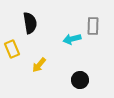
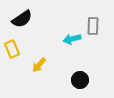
black semicircle: moved 8 px left, 4 px up; rotated 65 degrees clockwise
